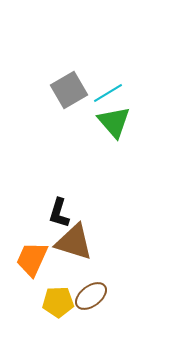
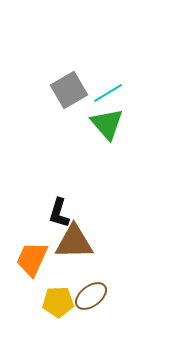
green triangle: moved 7 px left, 2 px down
brown triangle: rotated 18 degrees counterclockwise
